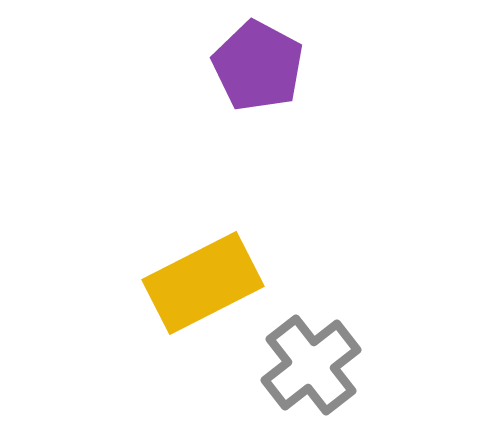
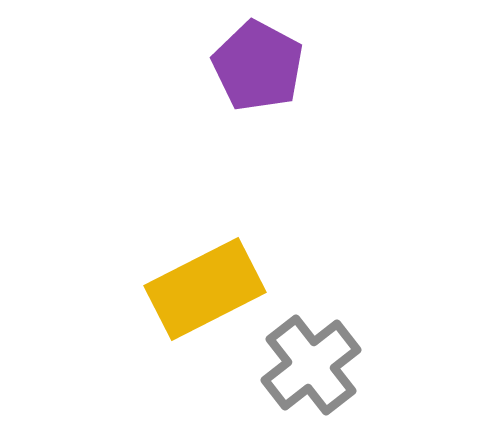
yellow rectangle: moved 2 px right, 6 px down
